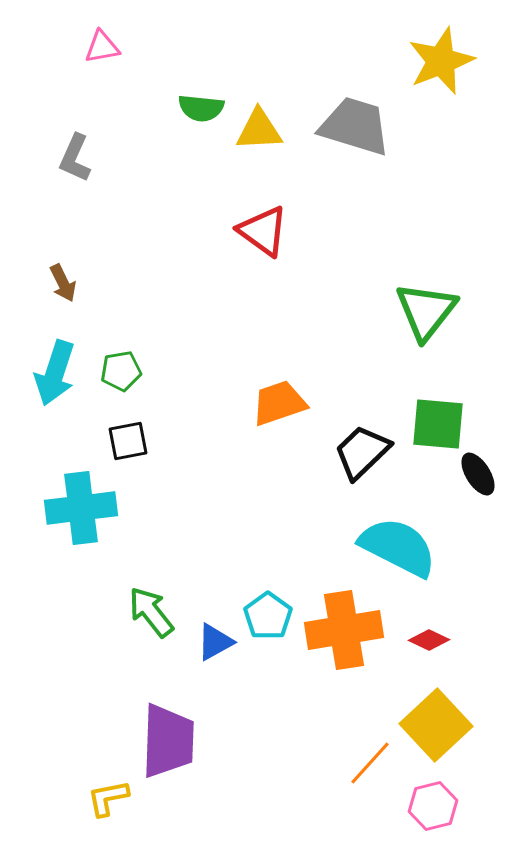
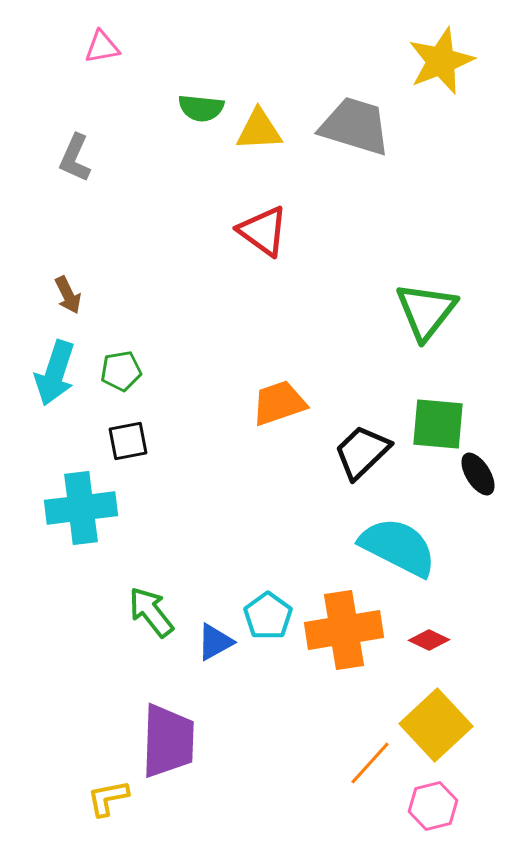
brown arrow: moved 5 px right, 12 px down
